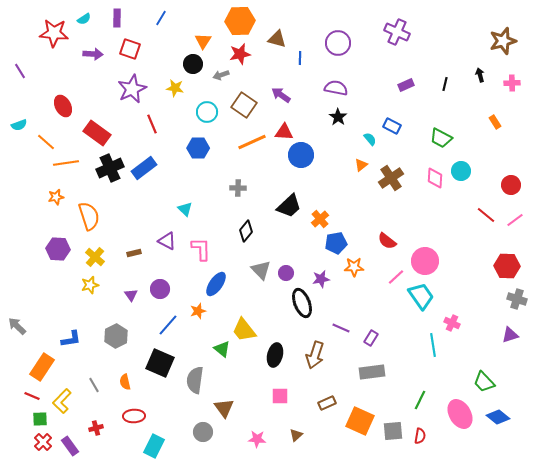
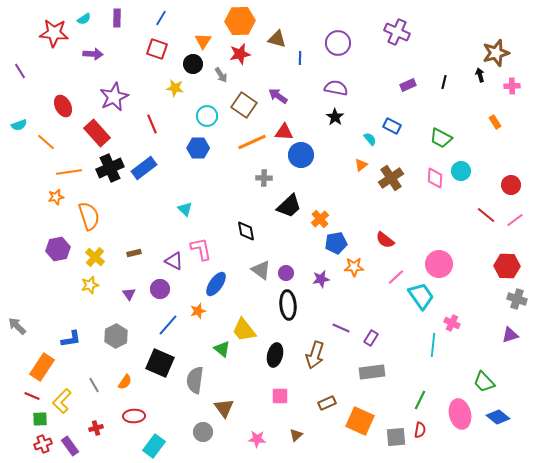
brown star at (503, 41): moved 7 px left, 12 px down
red square at (130, 49): moved 27 px right
gray arrow at (221, 75): rotated 105 degrees counterclockwise
pink cross at (512, 83): moved 3 px down
black line at (445, 84): moved 1 px left, 2 px up
purple rectangle at (406, 85): moved 2 px right
purple star at (132, 89): moved 18 px left, 8 px down
purple arrow at (281, 95): moved 3 px left, 1 px down
cyan circle at (207, 112): moved 4 px down
black star at (338, 117): moved 3 px left
red rectangle at (97, 133): rotated 12 degrees clockwise
orange line at (66, 163): moved 3 px right, 9 px down
gray cross at (238, 188): moved 26 px right, 10 px up
black diamond at (246, 231): rotated 50 degrees counterclockwise
purple triangle at (167, 241): moved 7 px right, 20 px down
red semicircle at (387, 241): moved 2 px left, 1 px up
purple hexagon at (58, 249): rotated 15 degrees counterclockwise
pink L-shape at (201, 249): rotated 10 degrees counterclockwise
pink circle at (425, 261): moved 14 px right, 3 px down
gray triangle at (261, 270): rotated 10 degrees counterclockwise
purple triangle at (131, 295): moved 2 px left, 1 px up
black ellipse at (302, 303): moved 14 px left, 2 px down; rotated 16 degrees clockwise
cyan line at (433, 345): rotated 15 degrees clockwise
orange semicircle at (125, 382): rotated 133 degrees counterclockwise
pink ellipse at (460, 414): rotated 16 degrees clockwise
gray square at (393, 431): moved 3 px right, 6 px down
red semicircle at (420, 436): moved 6 px up
red cross at (43, 442): moved 2 px down; rotated 24 degrees clockwise
cyan rectangle at (154, 446): rotated 10 degrees clockwise
